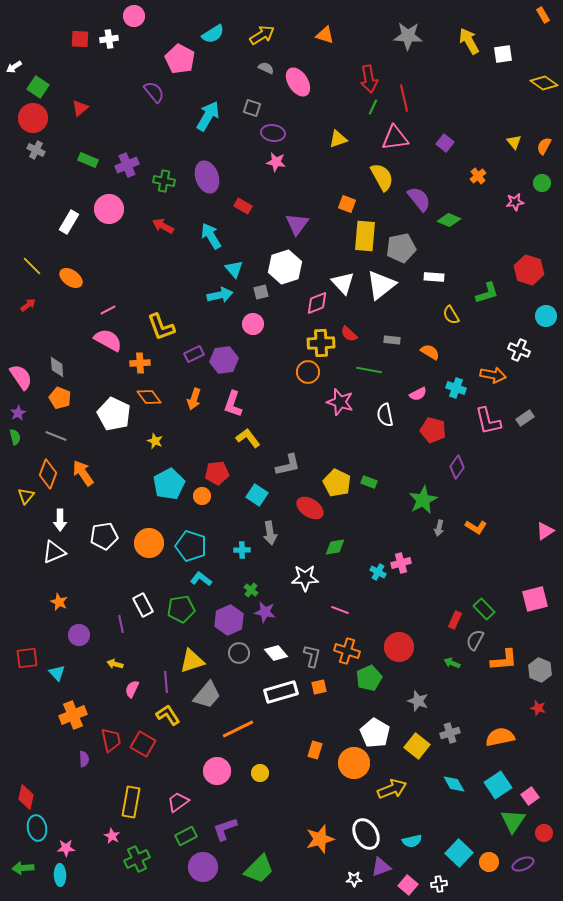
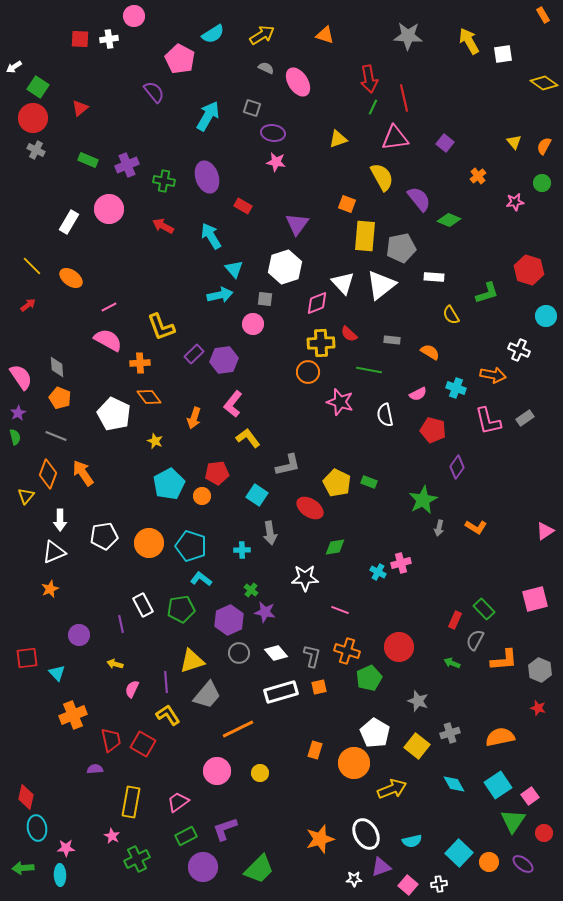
gray square at (261, 292): moved 4 px right, 7 px down; rotated 21 degrees clockwise
pink line at (108, 310): moved 1 px right, 3 px up
purple rectangle at (194, 354): rotated 18 degrees counterclockwise
orange arrow at (194, 399): moved 19 px down
pink L-shape at (233, 404): rotated 20 degrees clockwise
orange star at (59, 602): moved 9 px left, 13 px up; rotated 24 degrees clockwise
purple semicircle at (84, 759): moved 11 px right, 10 px down; rotated 91 degrees counterclockwise
purple ellipse at (523, 864): rotated 60 degrees clockwise
